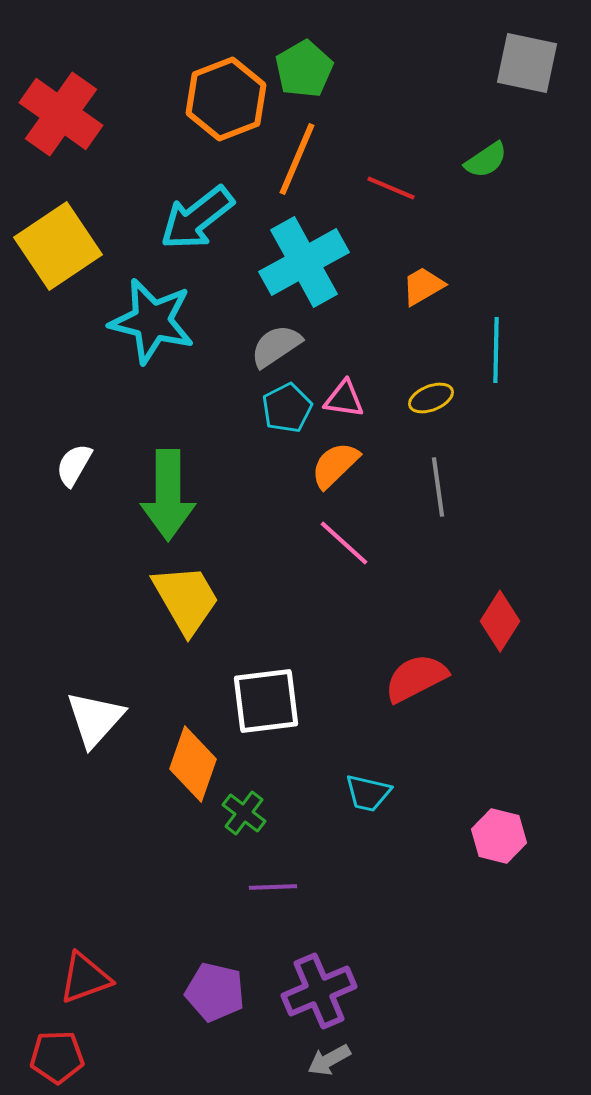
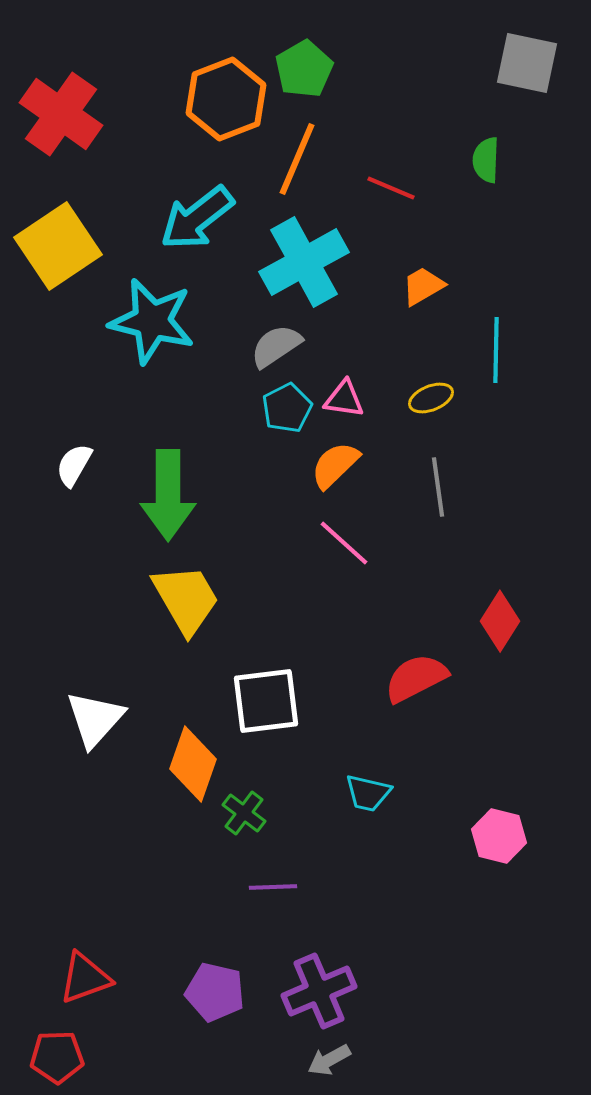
green semicircle: rotated 126 degrees clockwise
